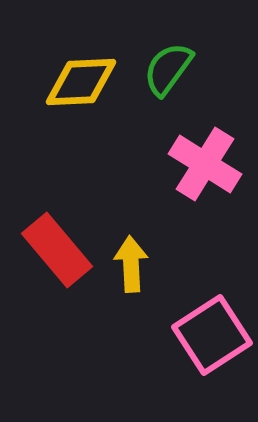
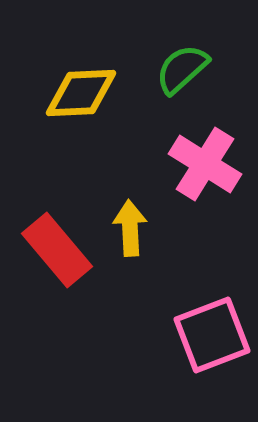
green semicircle: moved 14 px right; rotated 12 degrees clockwise
yellow diamond: moved 11 px down
yellow arrow: moved 1 px left, 36 px up
pink square: rotated 12 degrees clockwise
